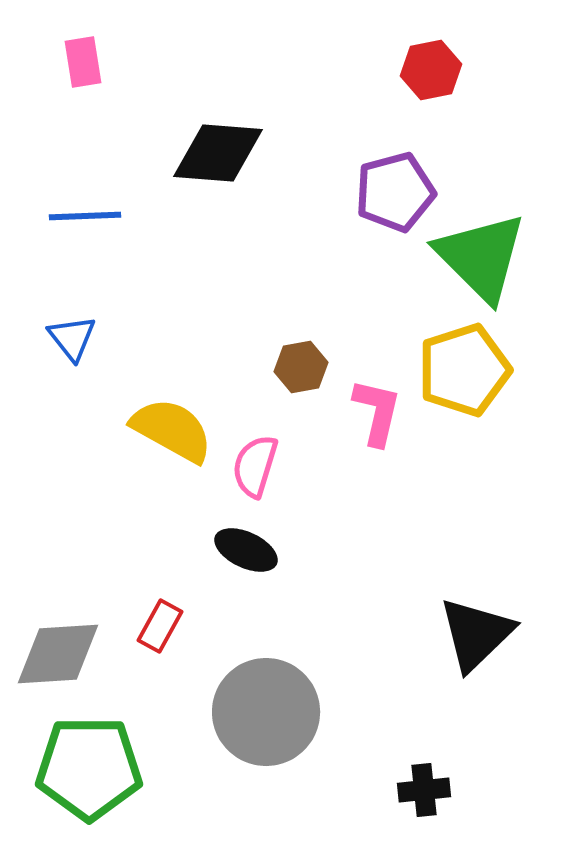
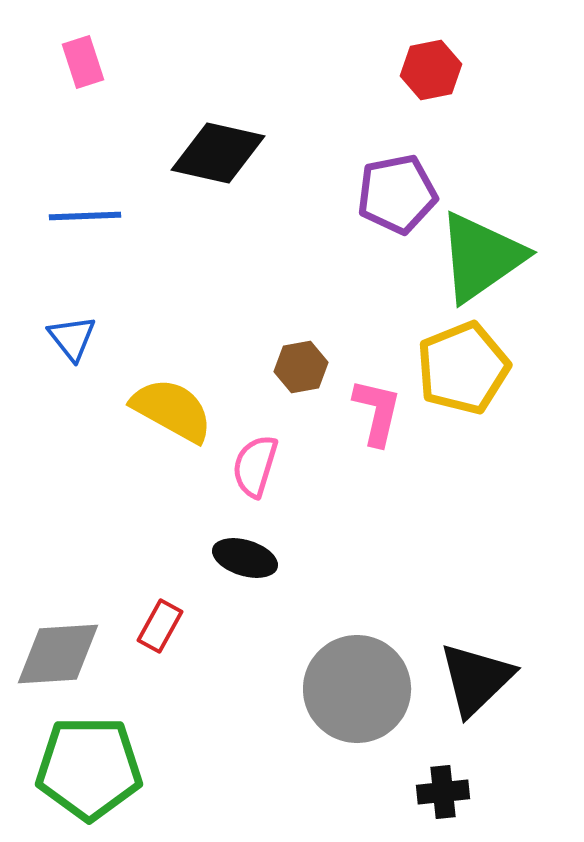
pink rectangle: rotated 9 degrees counterclockwise
black diamond: rotated 8 degrees clockwise
purple pentagon: moved 2 px right, 2 px down; rotated 4 degrees clockwise
green triangle: rotated 40 degrees clockwise
yellow pentagon: moved 1 px left, 2 px up; rotated 4 degrees counterclockwise
yellow semicircle: moved 20 px up
black ellipse: moved 1 px left, 8 px down; rotated 8 degrees counterclockwise
black triangle: moved 45 px down
gray circle: moved 91 px right, 23 px up
black cross: moved 19 px right, 2 px down
